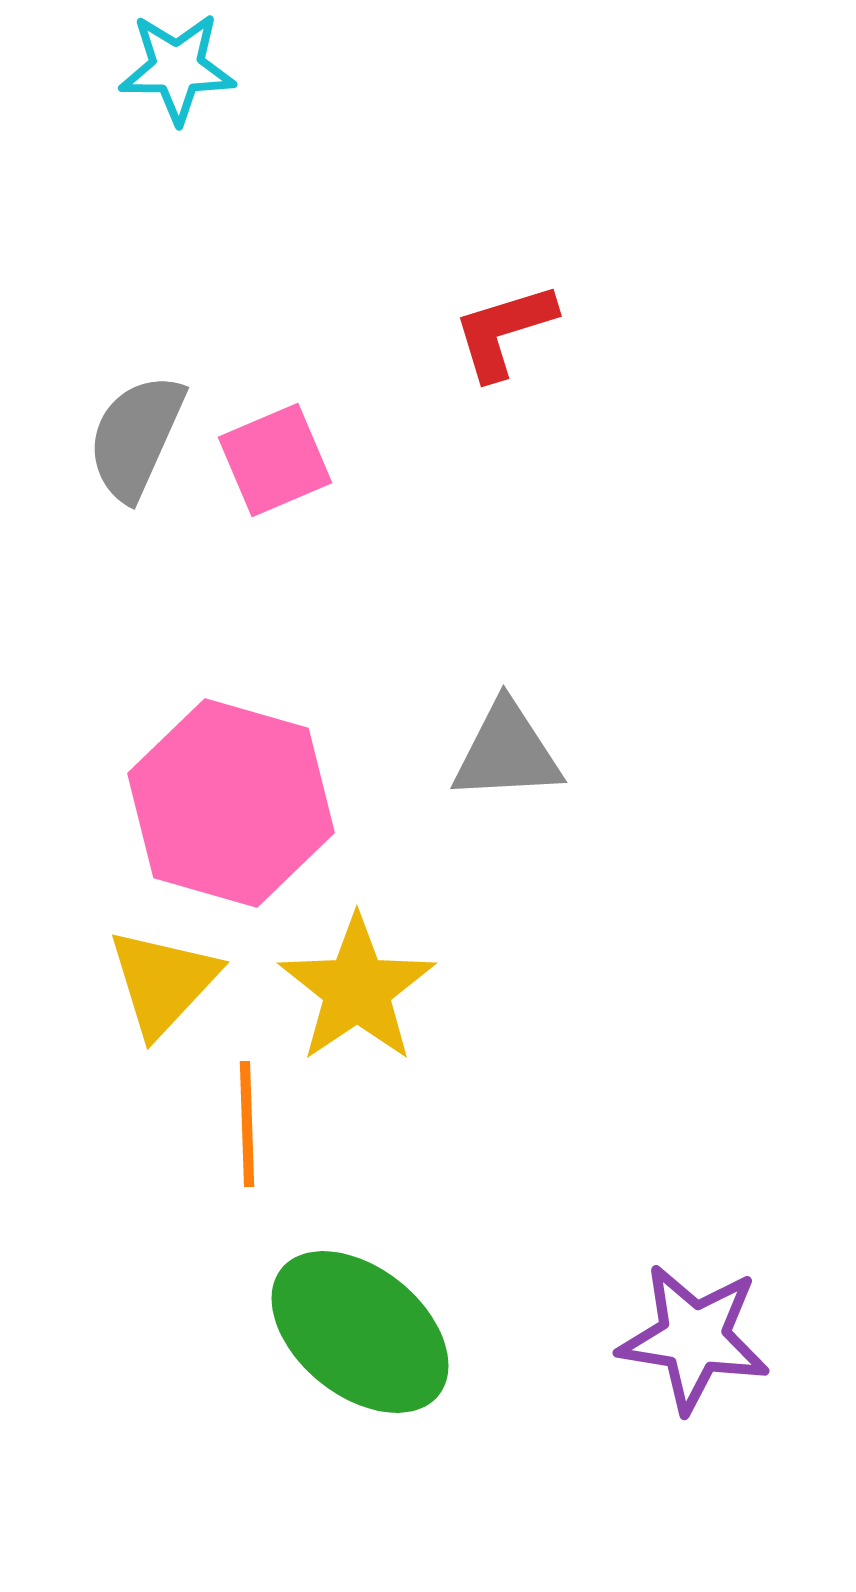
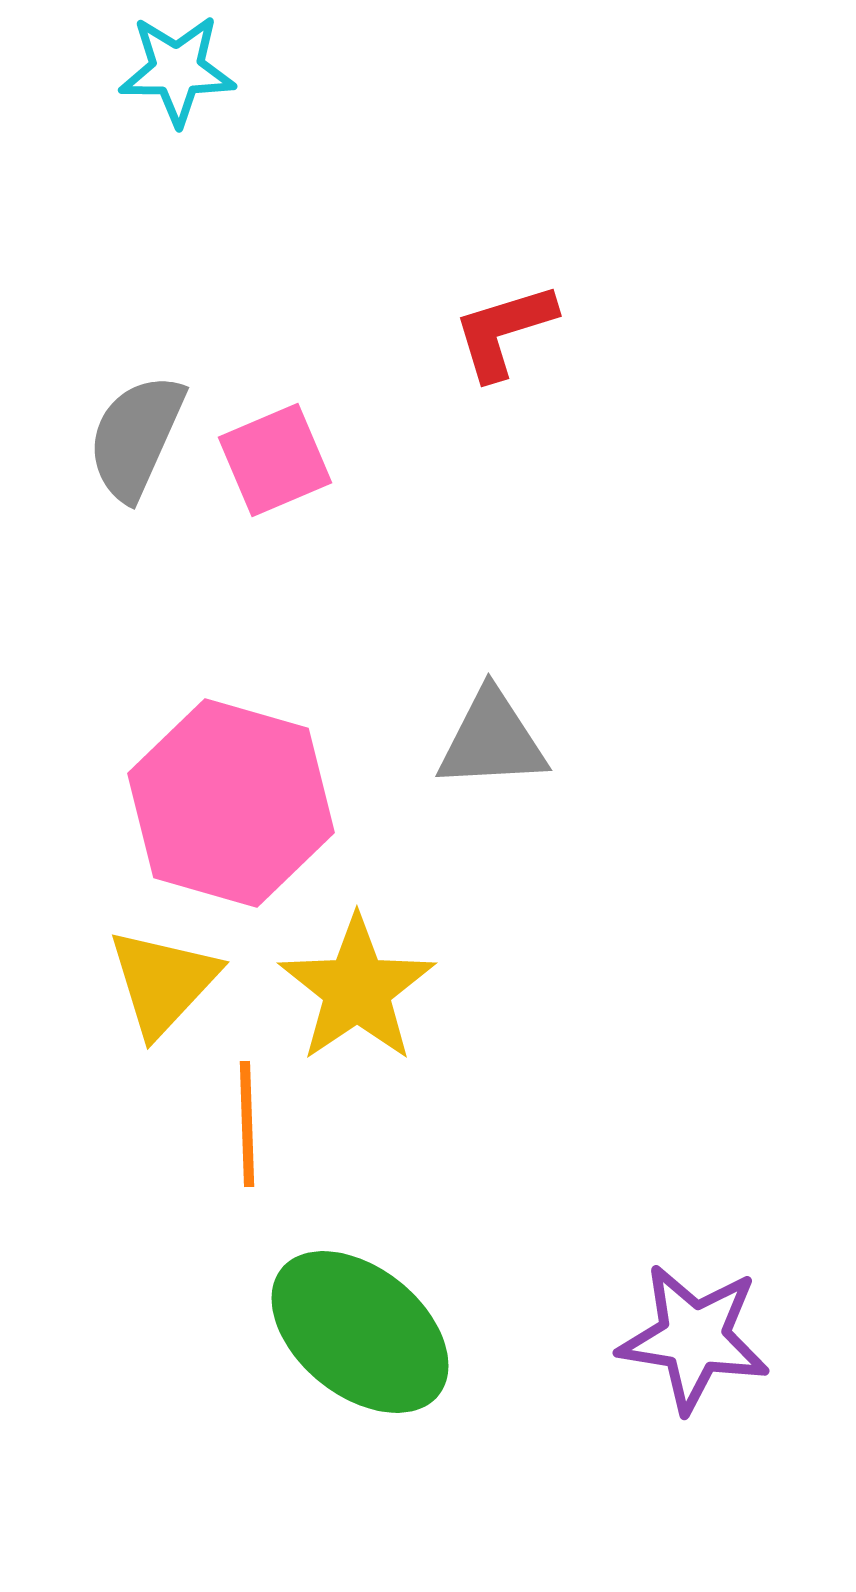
cyan star: moved 2 px down
gray triangle: moved 15 px left, 12 px up
